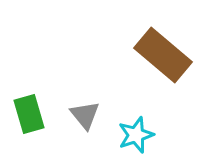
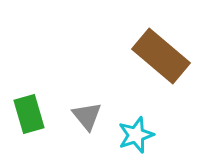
brown rectangle: moved 2 px left, 1 px down
gray triangle: moved 2 px right, 1 px down
